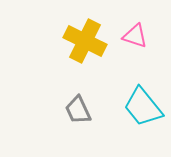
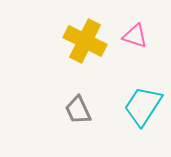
cyan trapezoid: moved 1 px up; rotated 72 degrees clockwise
